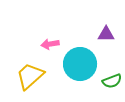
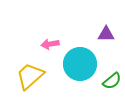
green semicircle: rotated 18 degrees counterclockwise
